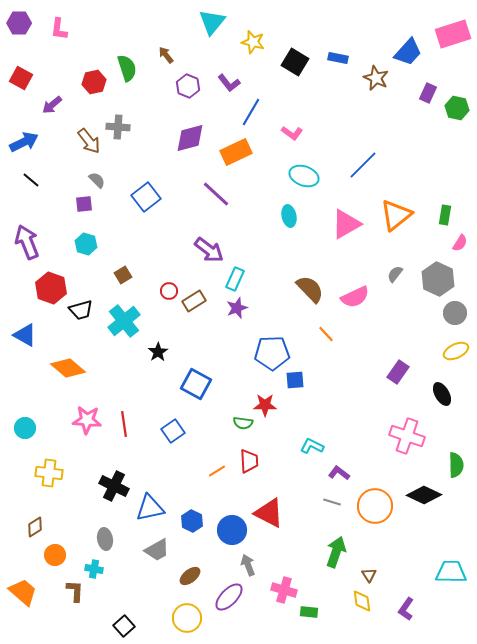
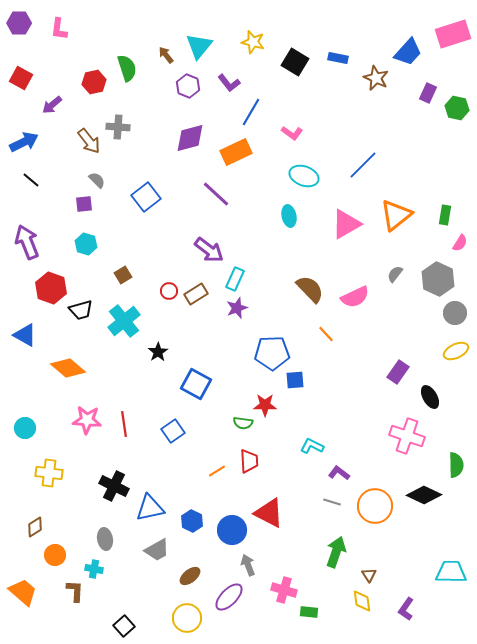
cyan triangle at (212, 22): moved 13 px left, 24 px down
brown rectangle at (194, 301): moved 2 px right, 7 px up
black ellipse at (442, 394): moved 12 px left, 3 px down
